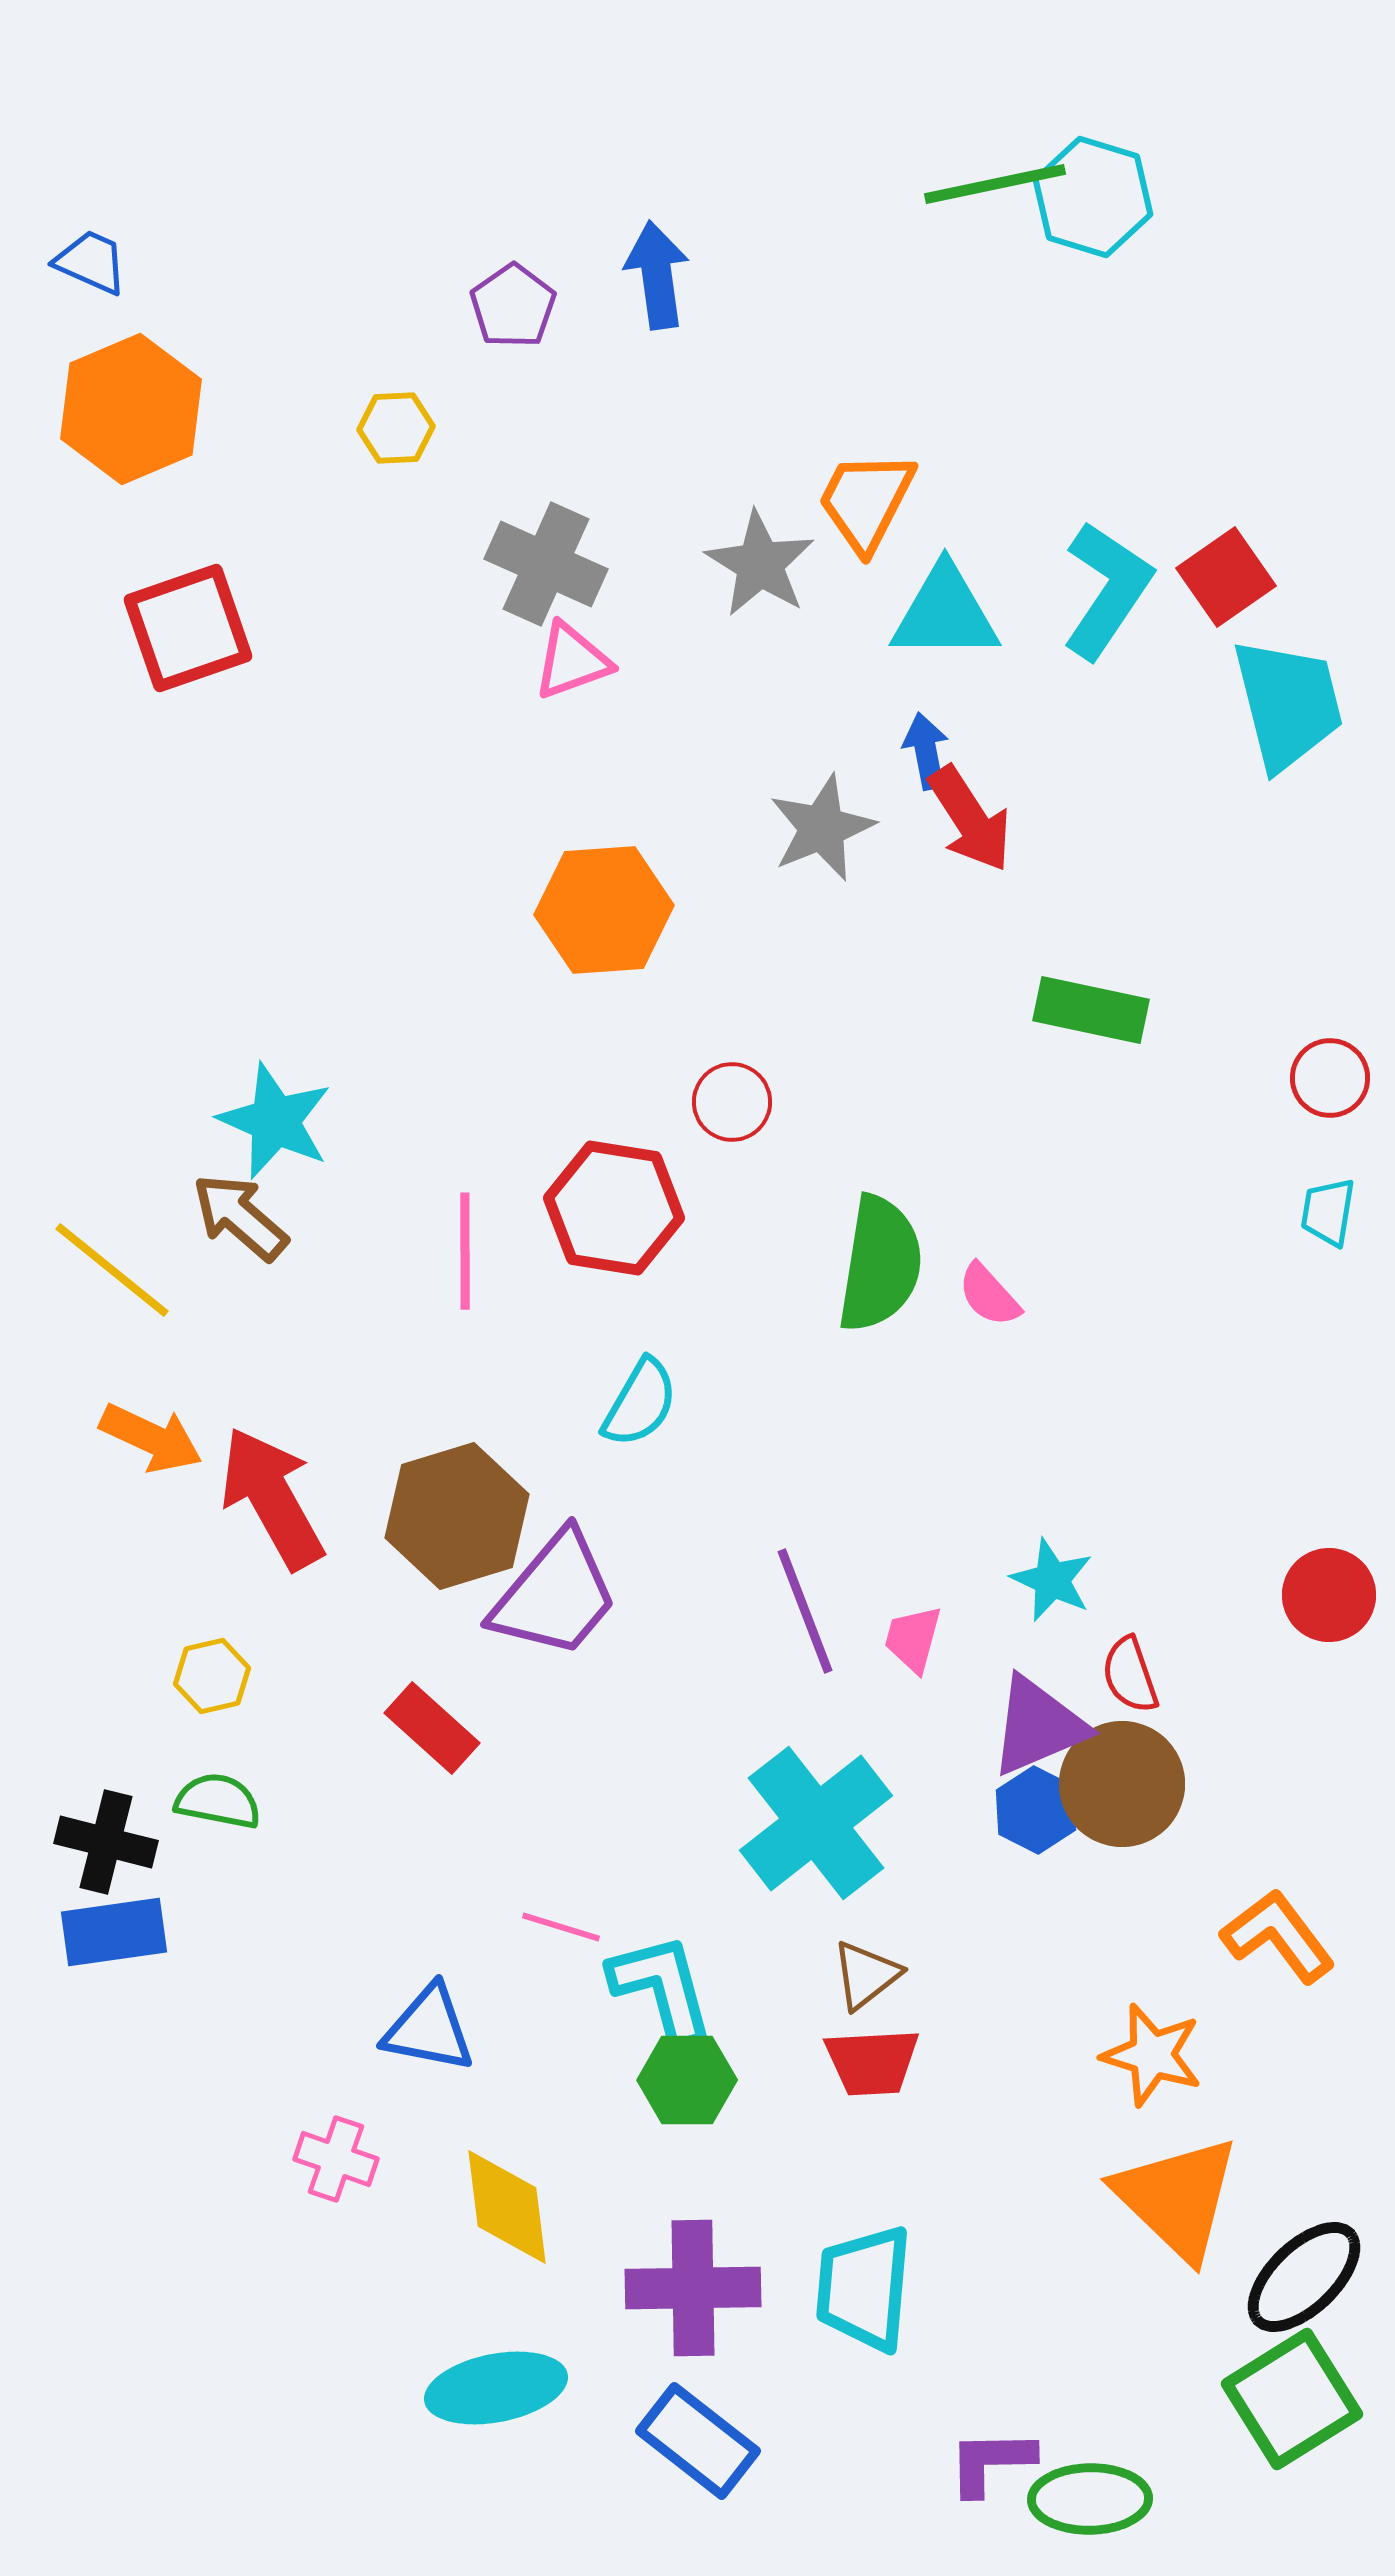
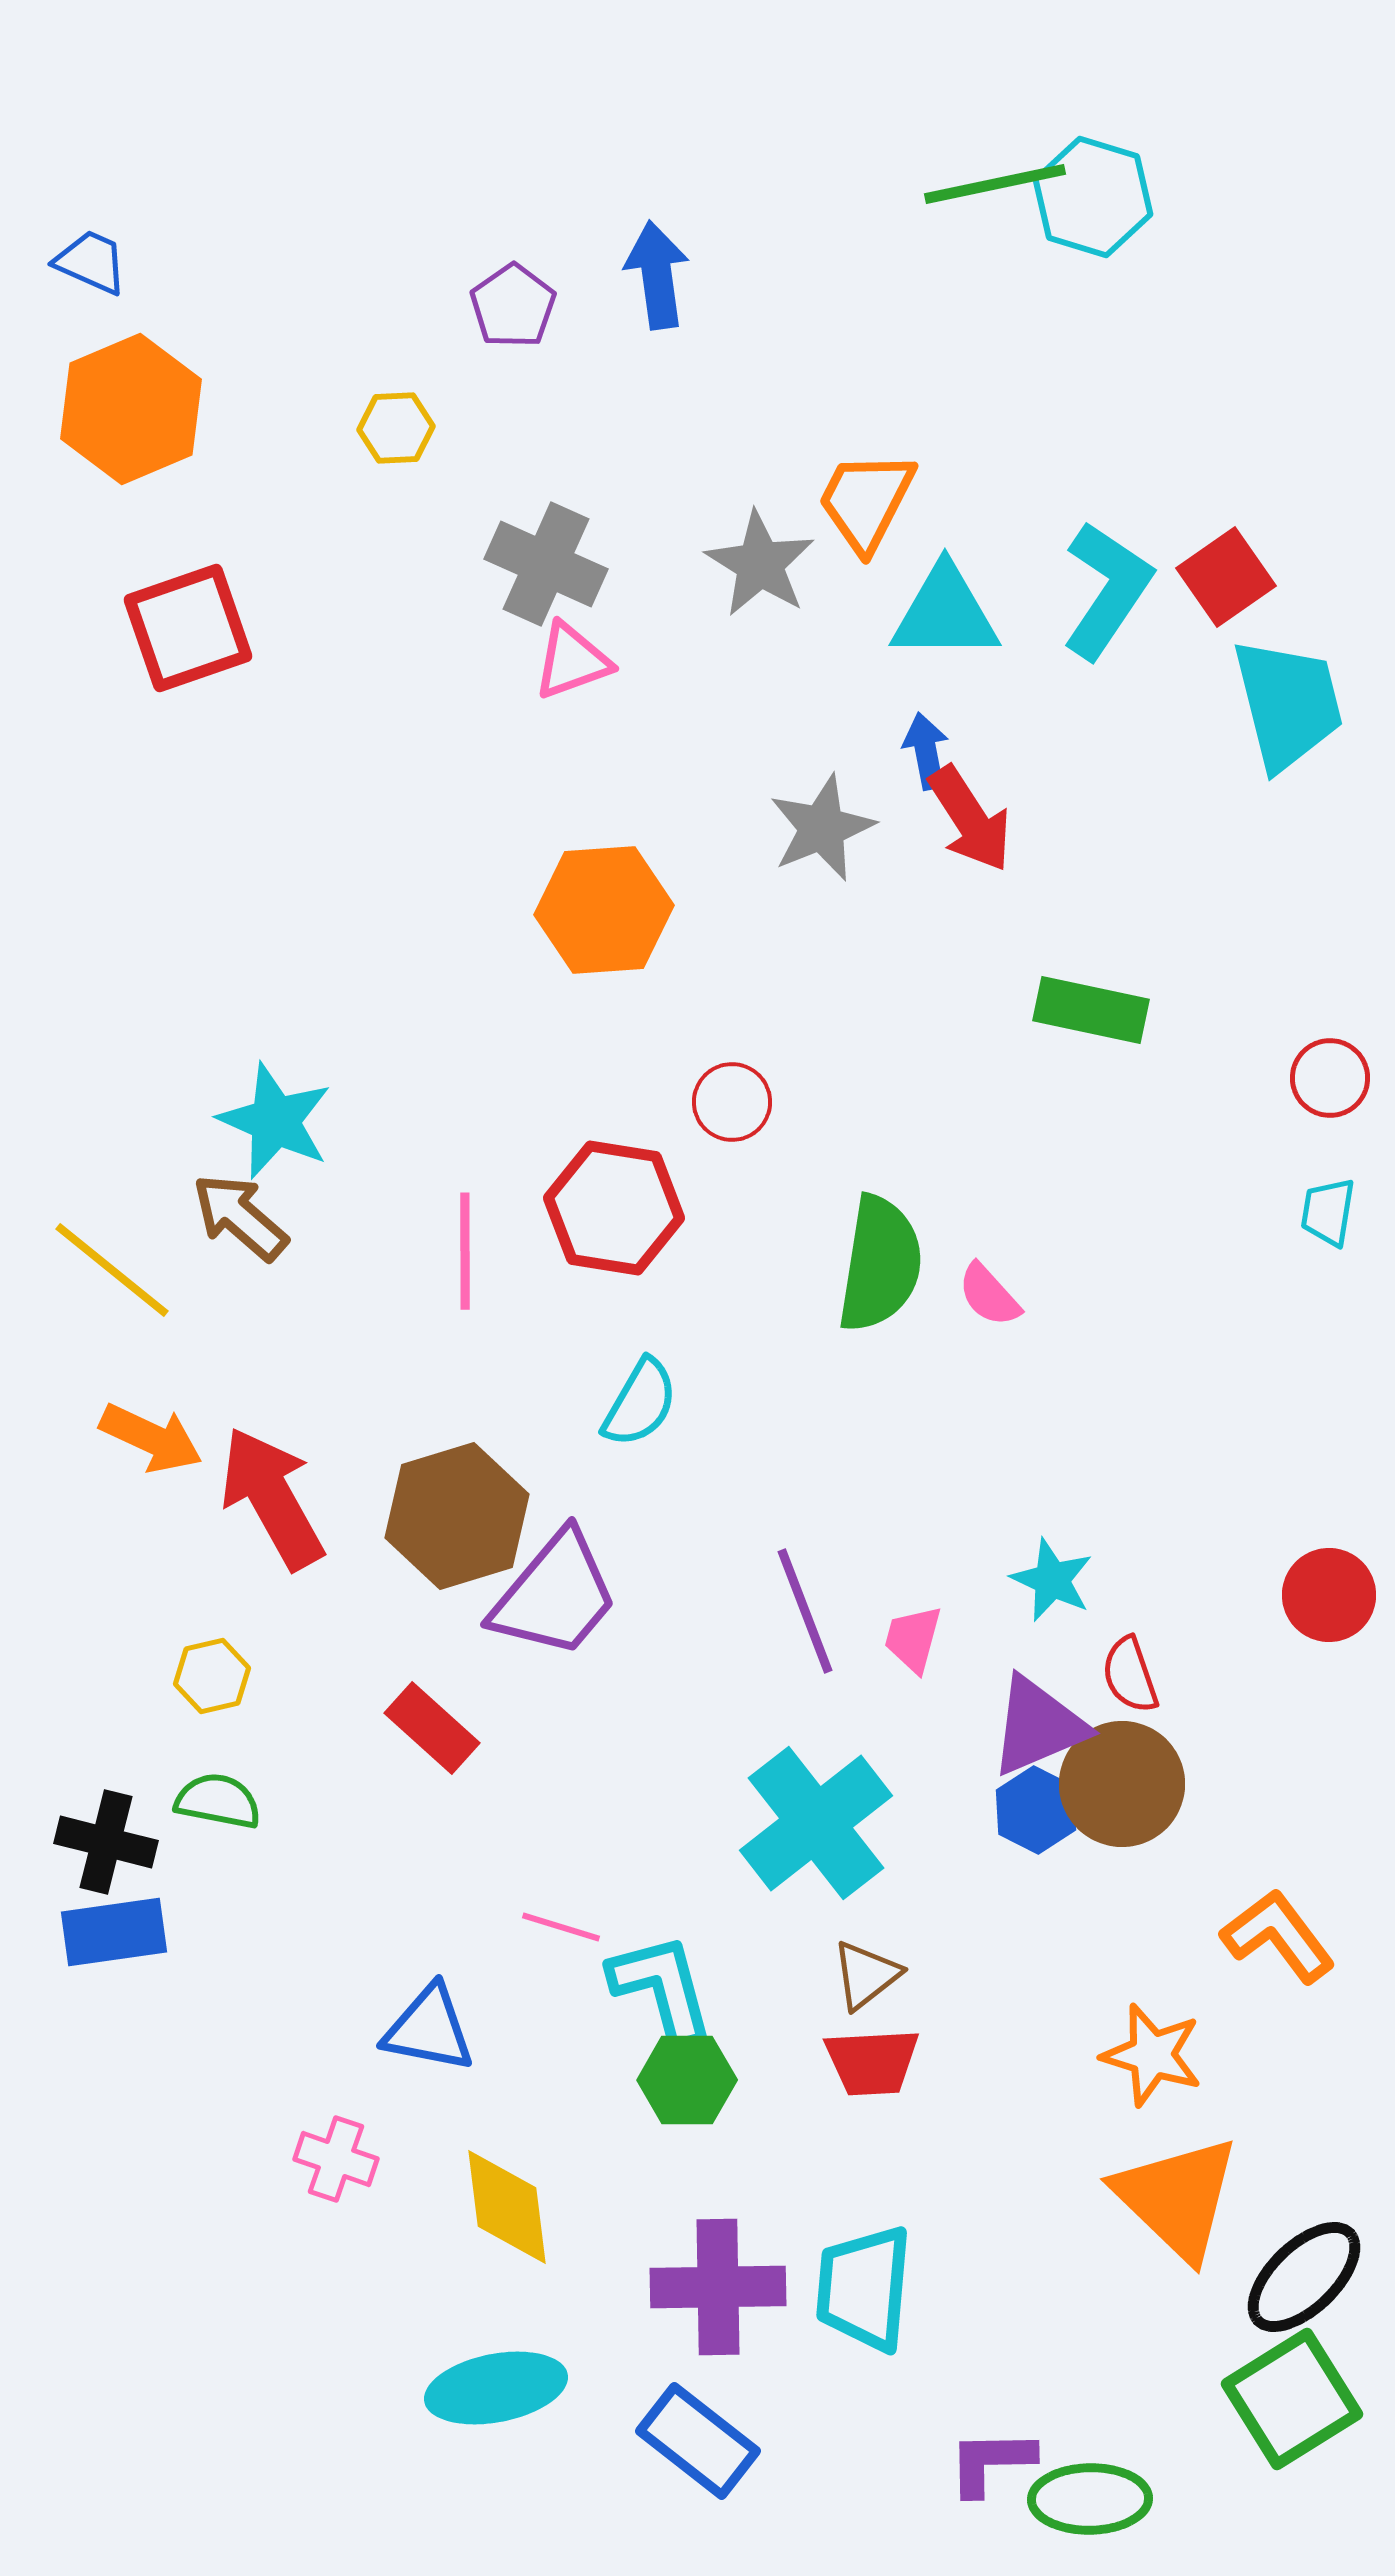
purple cross at (693, 2288): moved 25 px right, 1 px up
